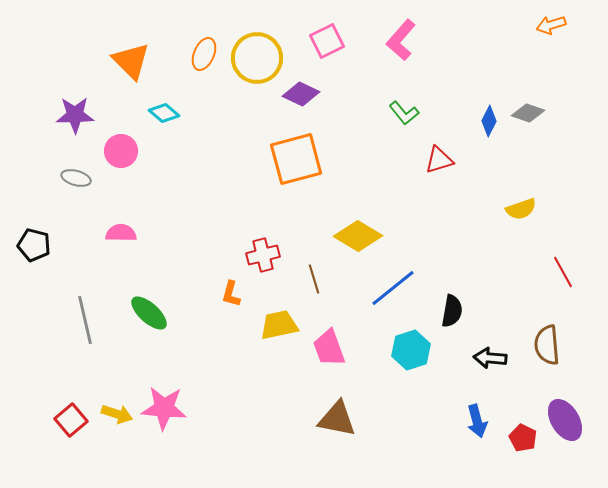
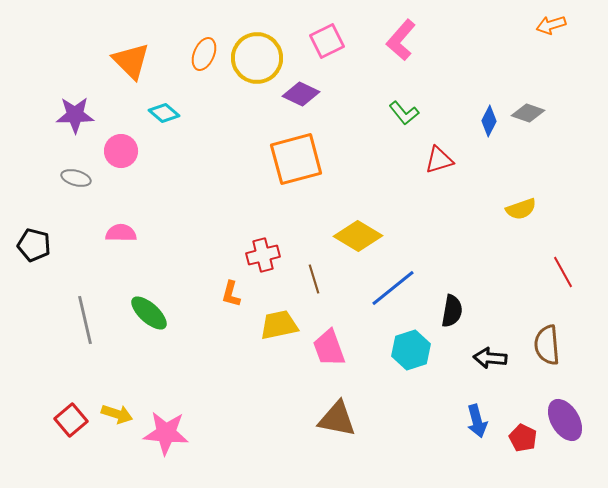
pink star: moved 2 px right, 25 px down
